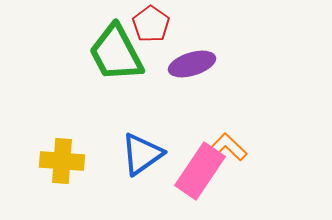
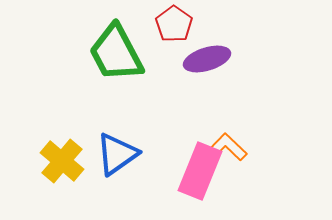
red pentagon: moved 23 px right
purple ellipse: moved 15 px right, 5 px up
blue triangle: moved 25 px left
yellow cross: rotated 36 degrees clockwise
pink rectangle: rotated 12 degrees counterclockwise
